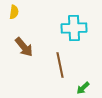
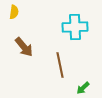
cyan cross: moved 1 px right, 1 px up
